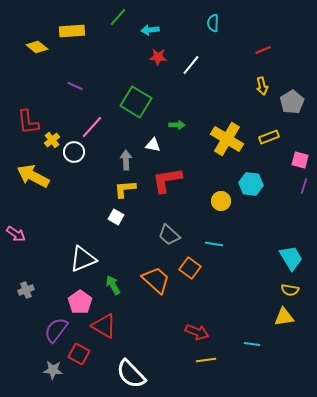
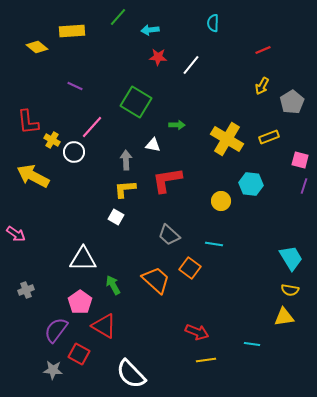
yellow arrow at (262, 86): rotated 42 degrees clockwise
yellow cross at (52, 140): rotated 21 degrees counterclockwise
white triangle at (83, 259): rotated 24 degrees clockwise
